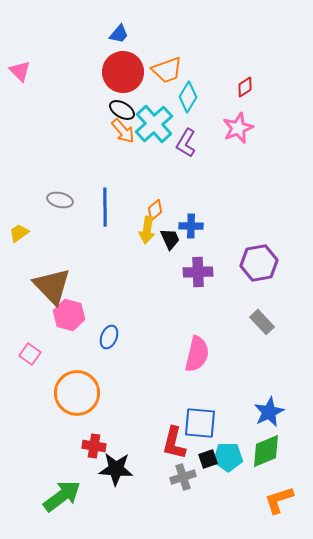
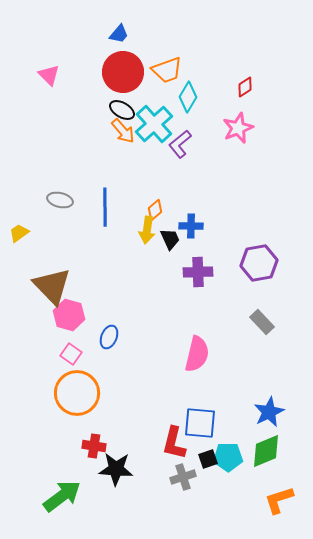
pink triangle: moved 29 px right, 4 px down
purple L-shape: moved 6 px left, 1 px down; rotated 20 degrees clockwise
pink square: moved 41 px right
